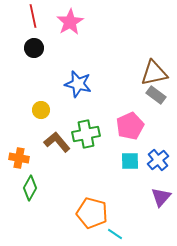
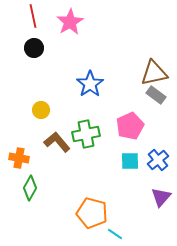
blue star: moved 12 px right; rotated 24 degrees clockwise
